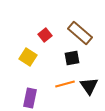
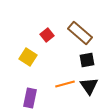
red square: moved 2 px right
black square: moved 15 px right, 2 px down
